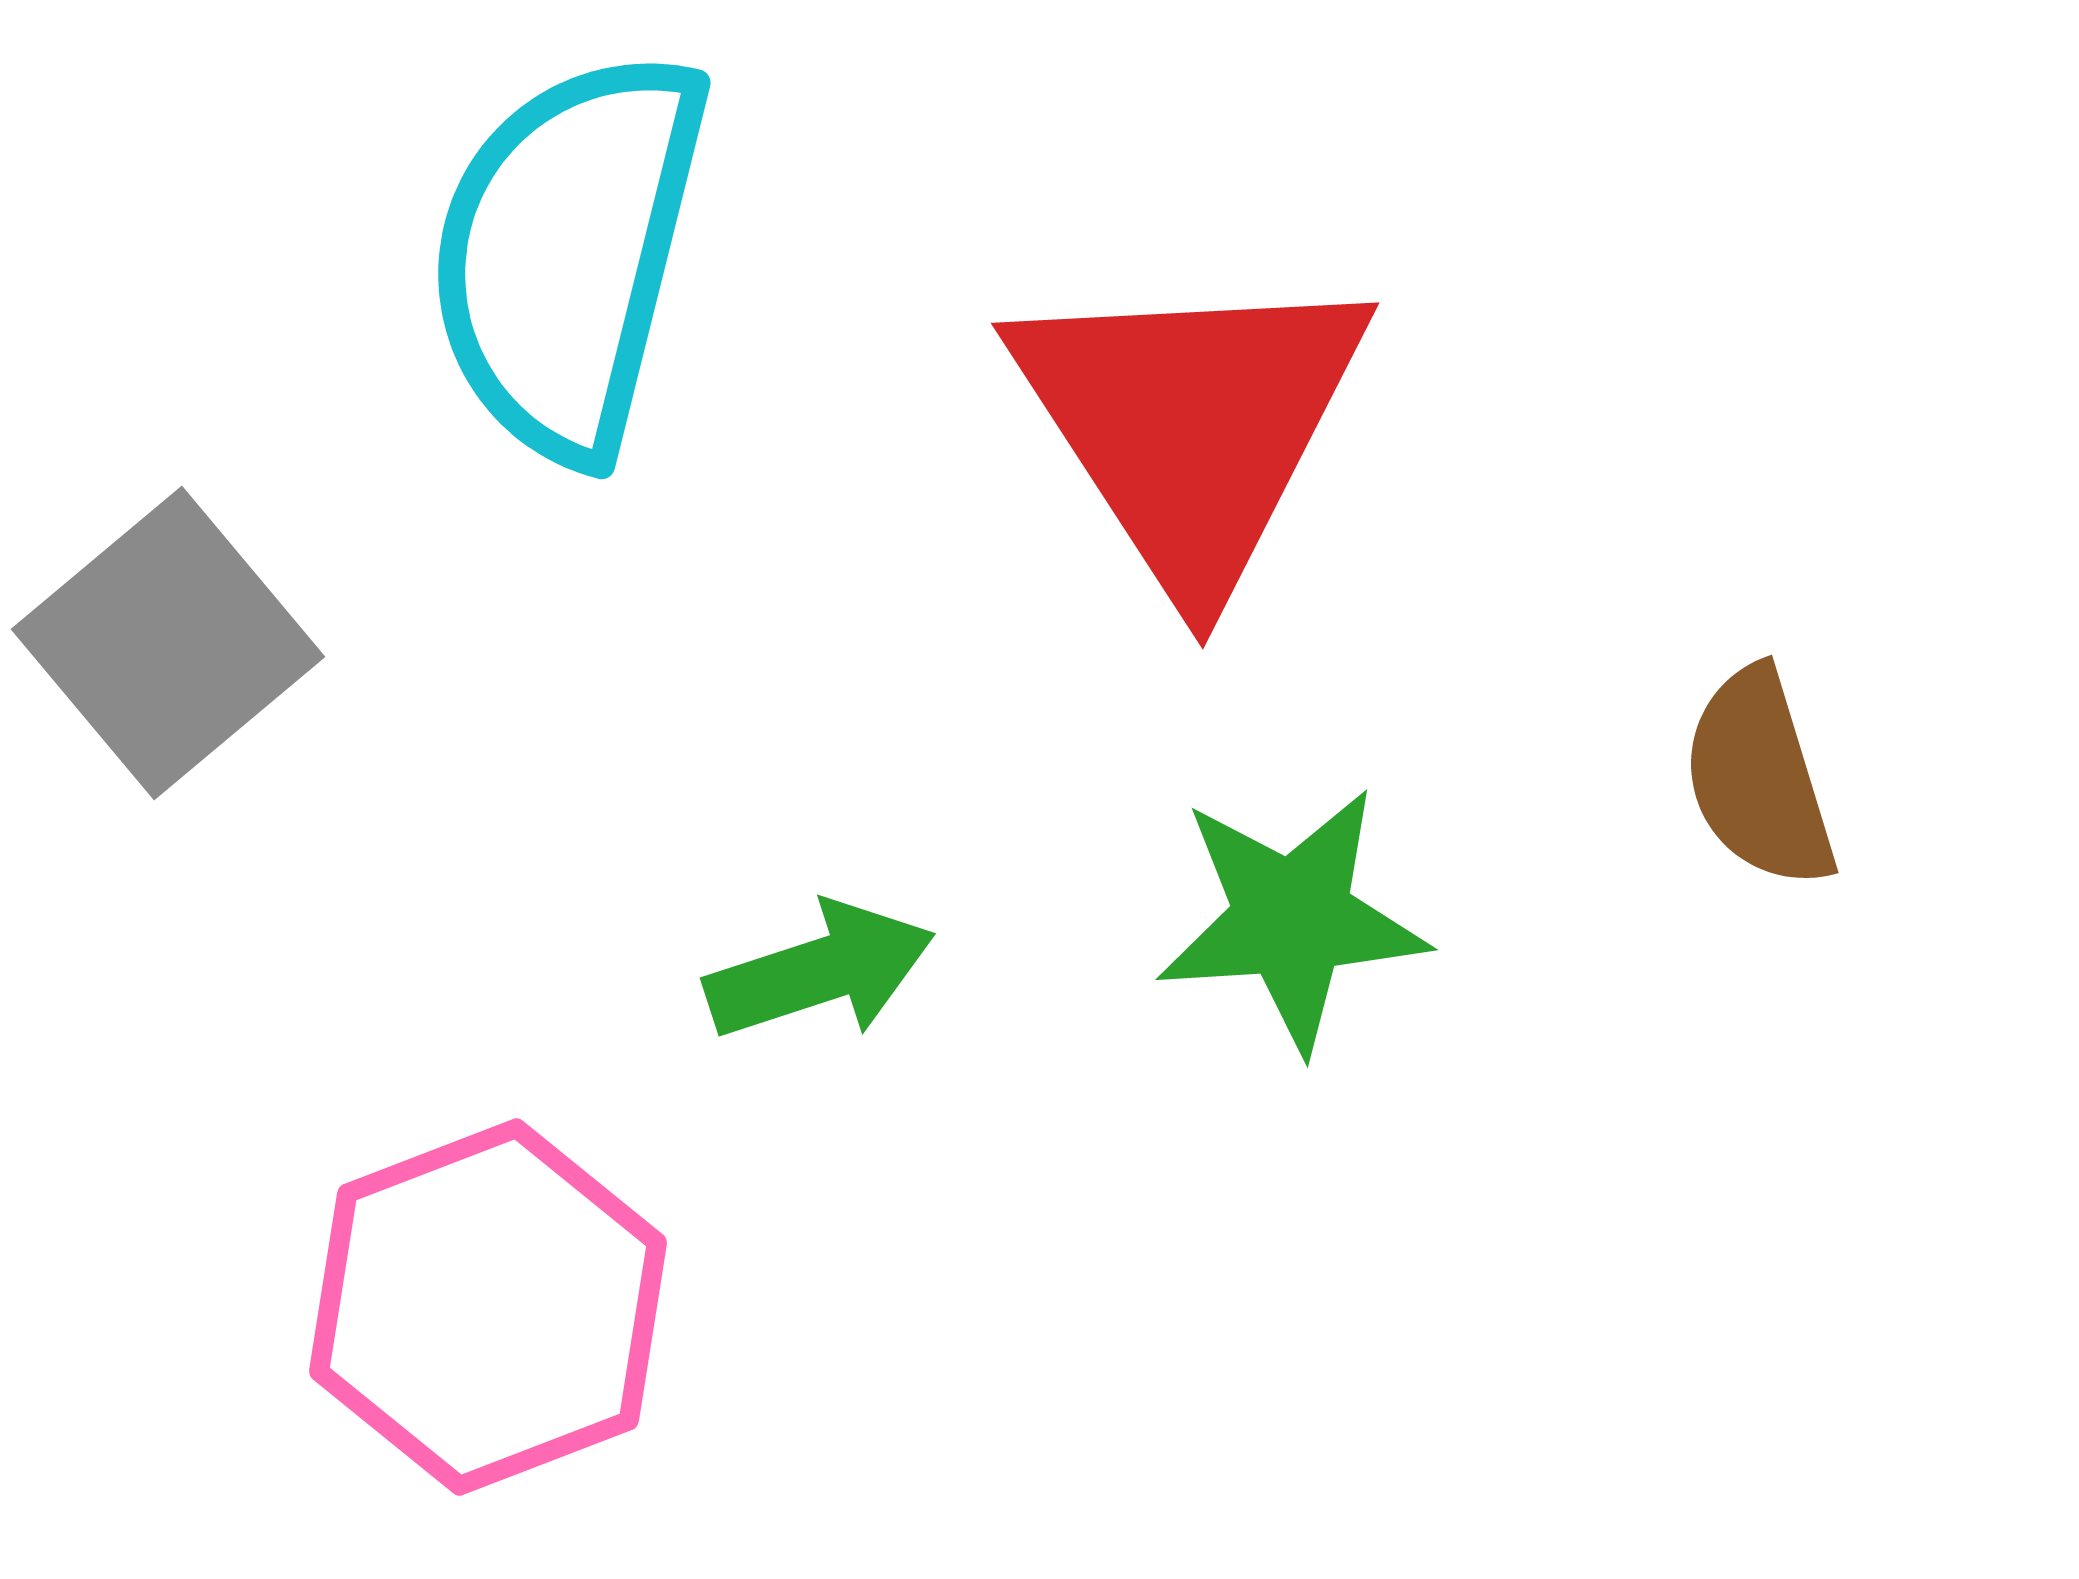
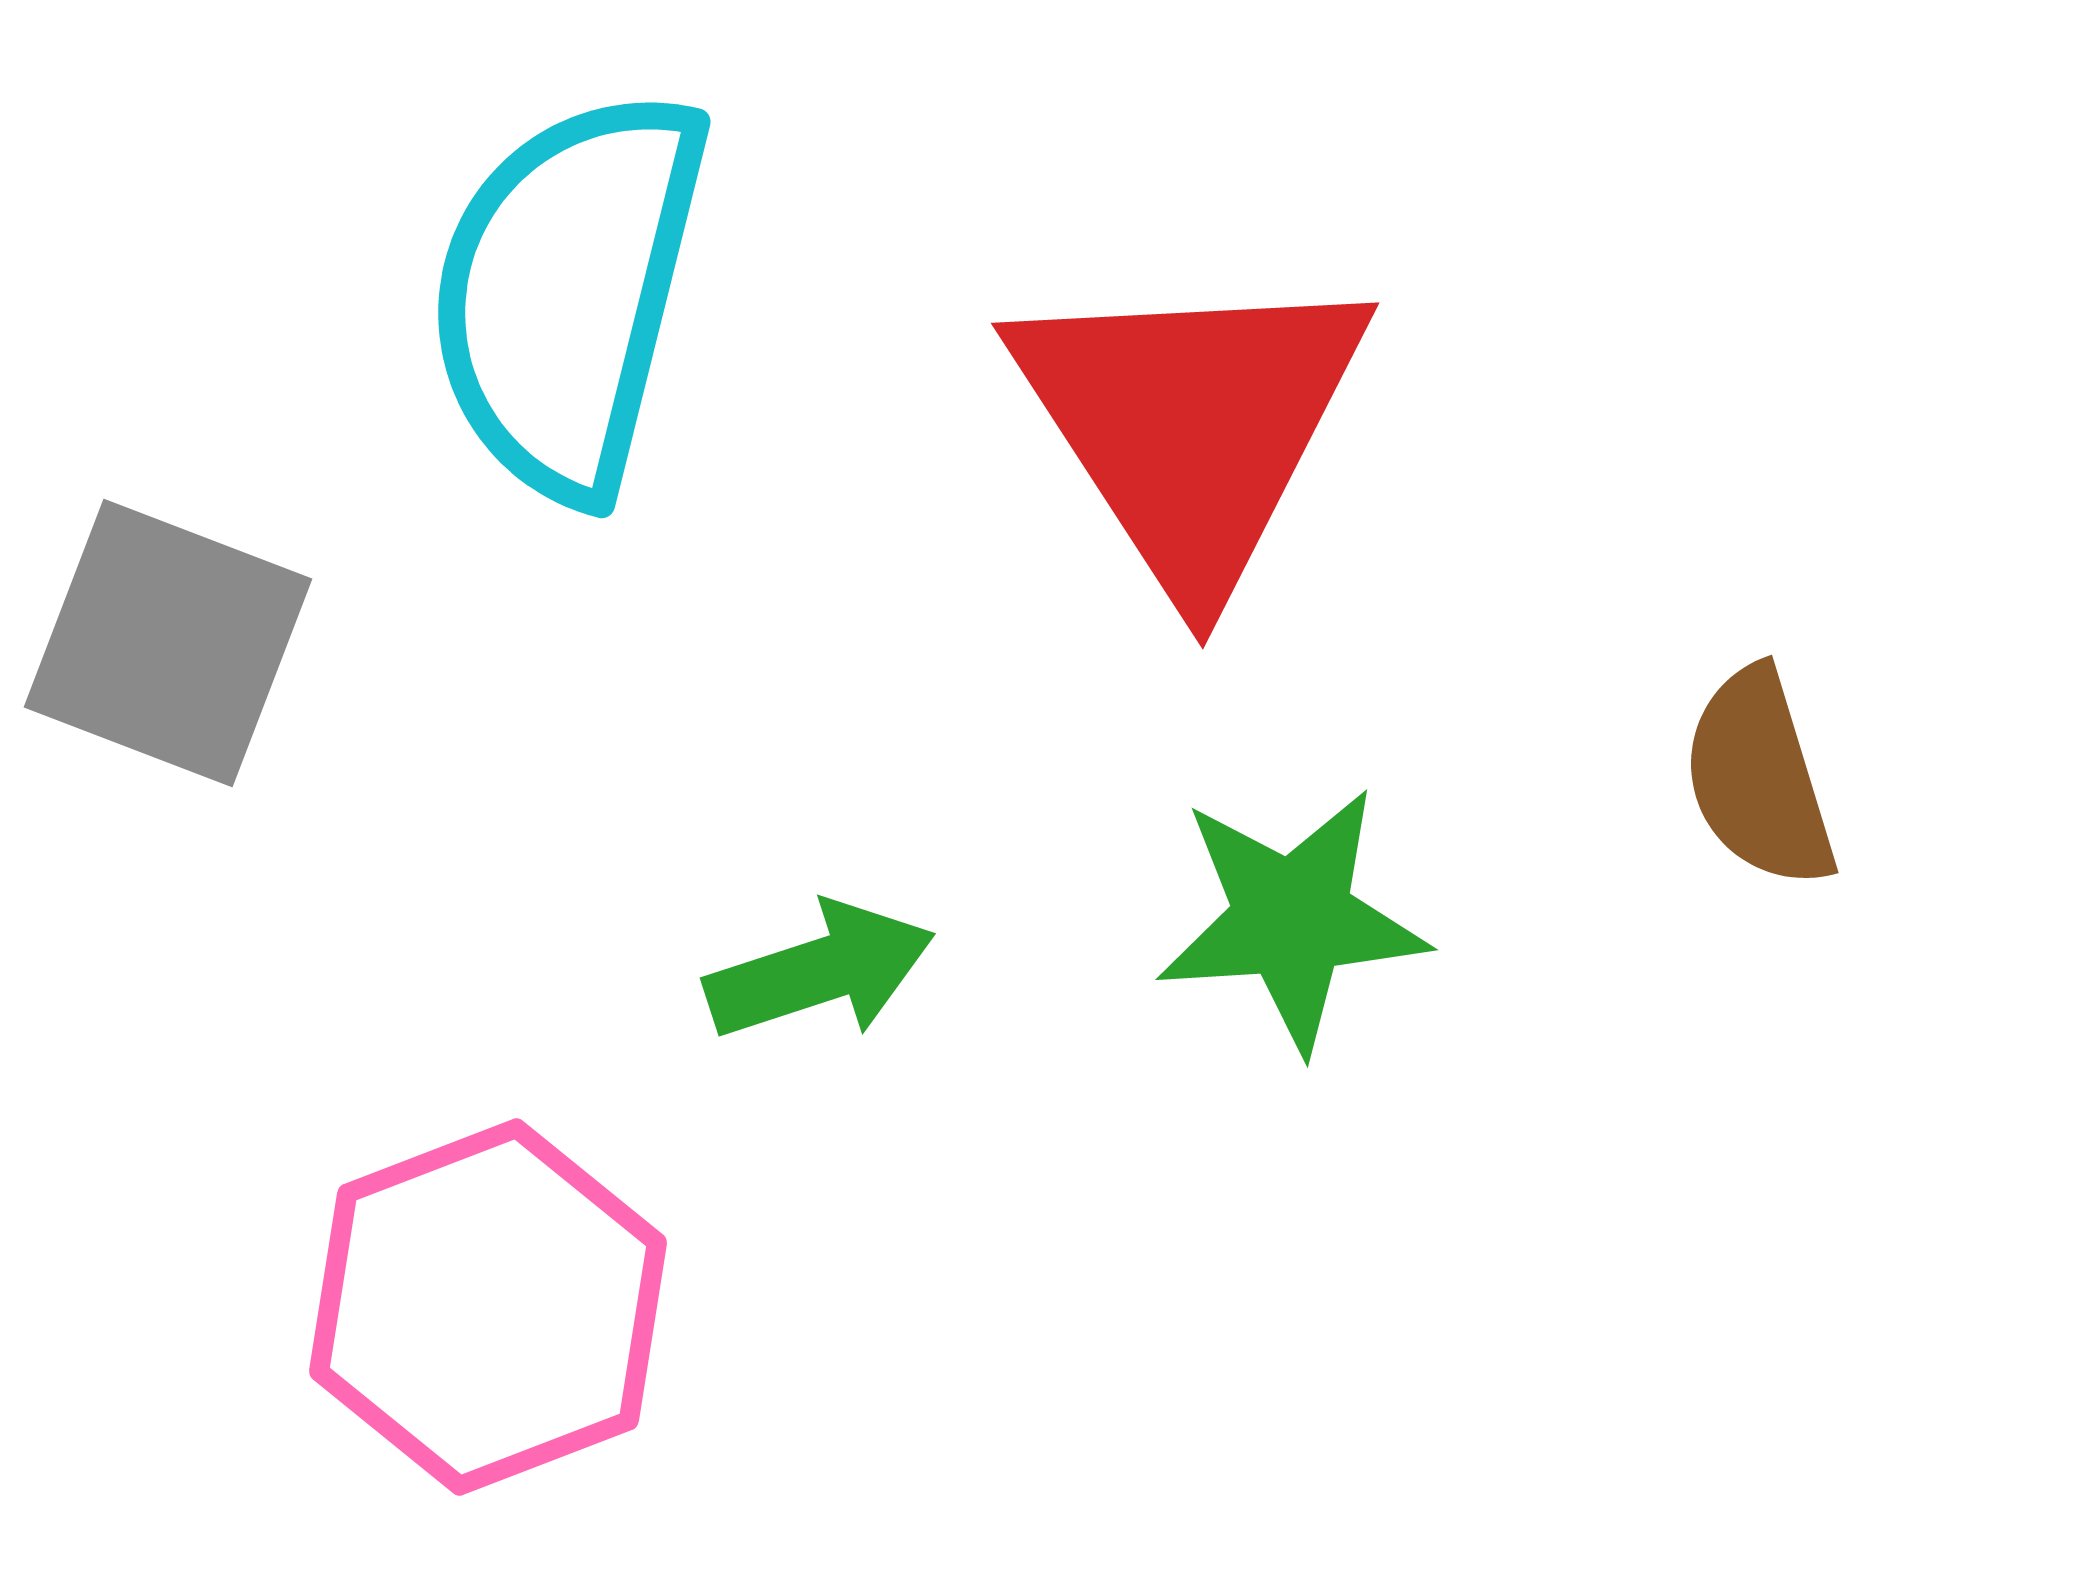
cyan semicircle: moved 39 px down
gray square: rotated 29 degrees counterclockwise
